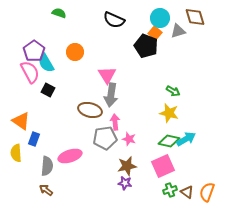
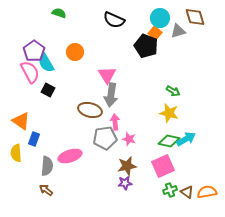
purple star: rotated 16 degrees counterclockwise
orange semicircle: rotated 60 degrees clockwise
